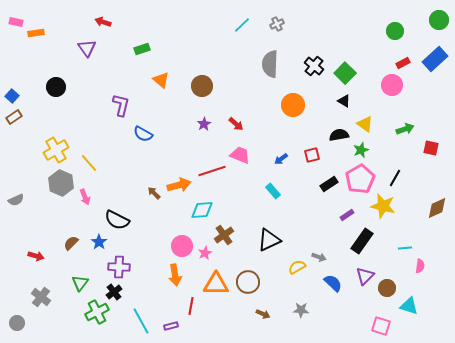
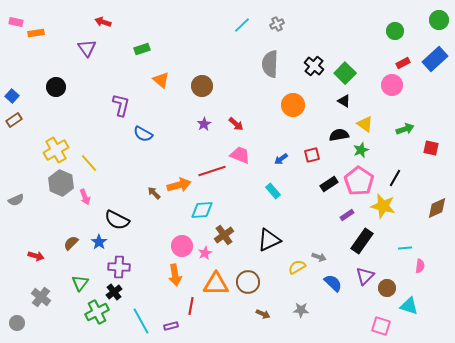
brown rectangle at (14, 117): moved 3 px down
pink pentagon at (360, 179): moved 1 px left, 2 px down; rotated 8 degrees counterclockwise
